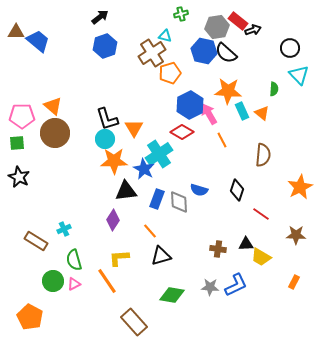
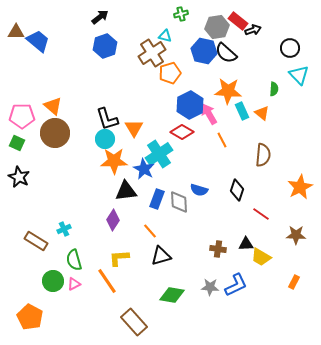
green square at (17, 143): rotated 28 degrees clockwise
